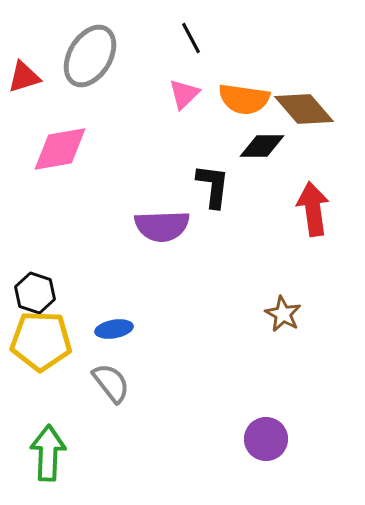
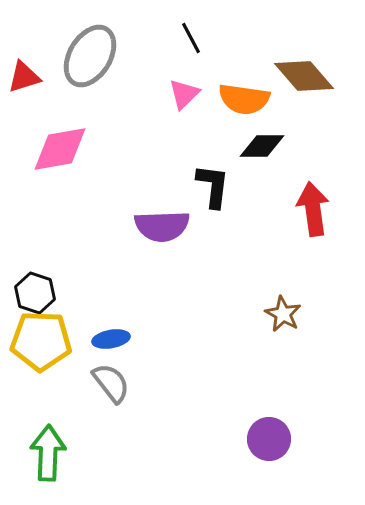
brown diamond: moved 33 px up
blue ellipse: moved 3 px left, 10 px down
purple circle: moved 3 px right
